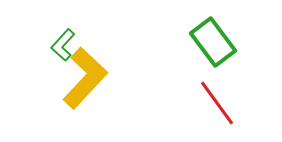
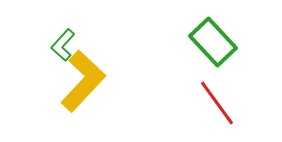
green rectangle: rotated 6 degrees counterclockwise
yellow L-shape: moved 2 px left, 3 px down
